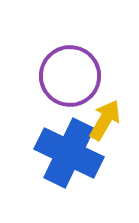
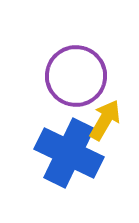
purple circle: moved 6 px right
